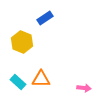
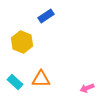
blue rectangle: moved 1 px right, 2 px up
cyan rectangle: moved 3 px left
pink arrow: moved 3 px right; rotated 152 degrees clockwise
